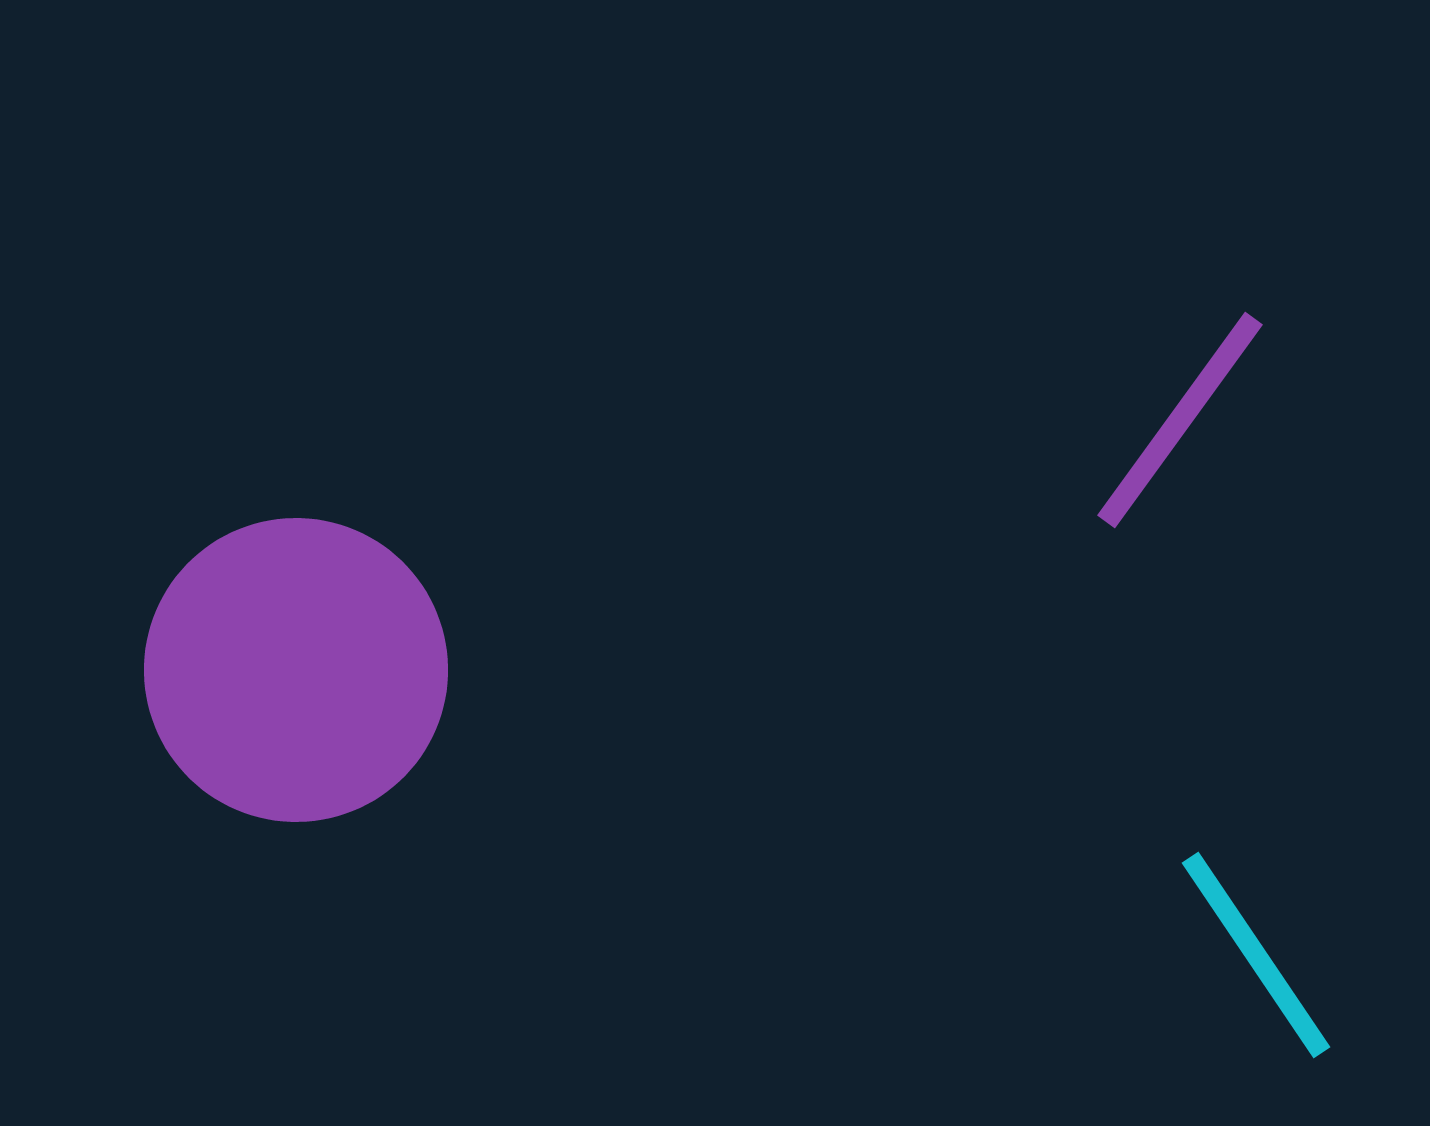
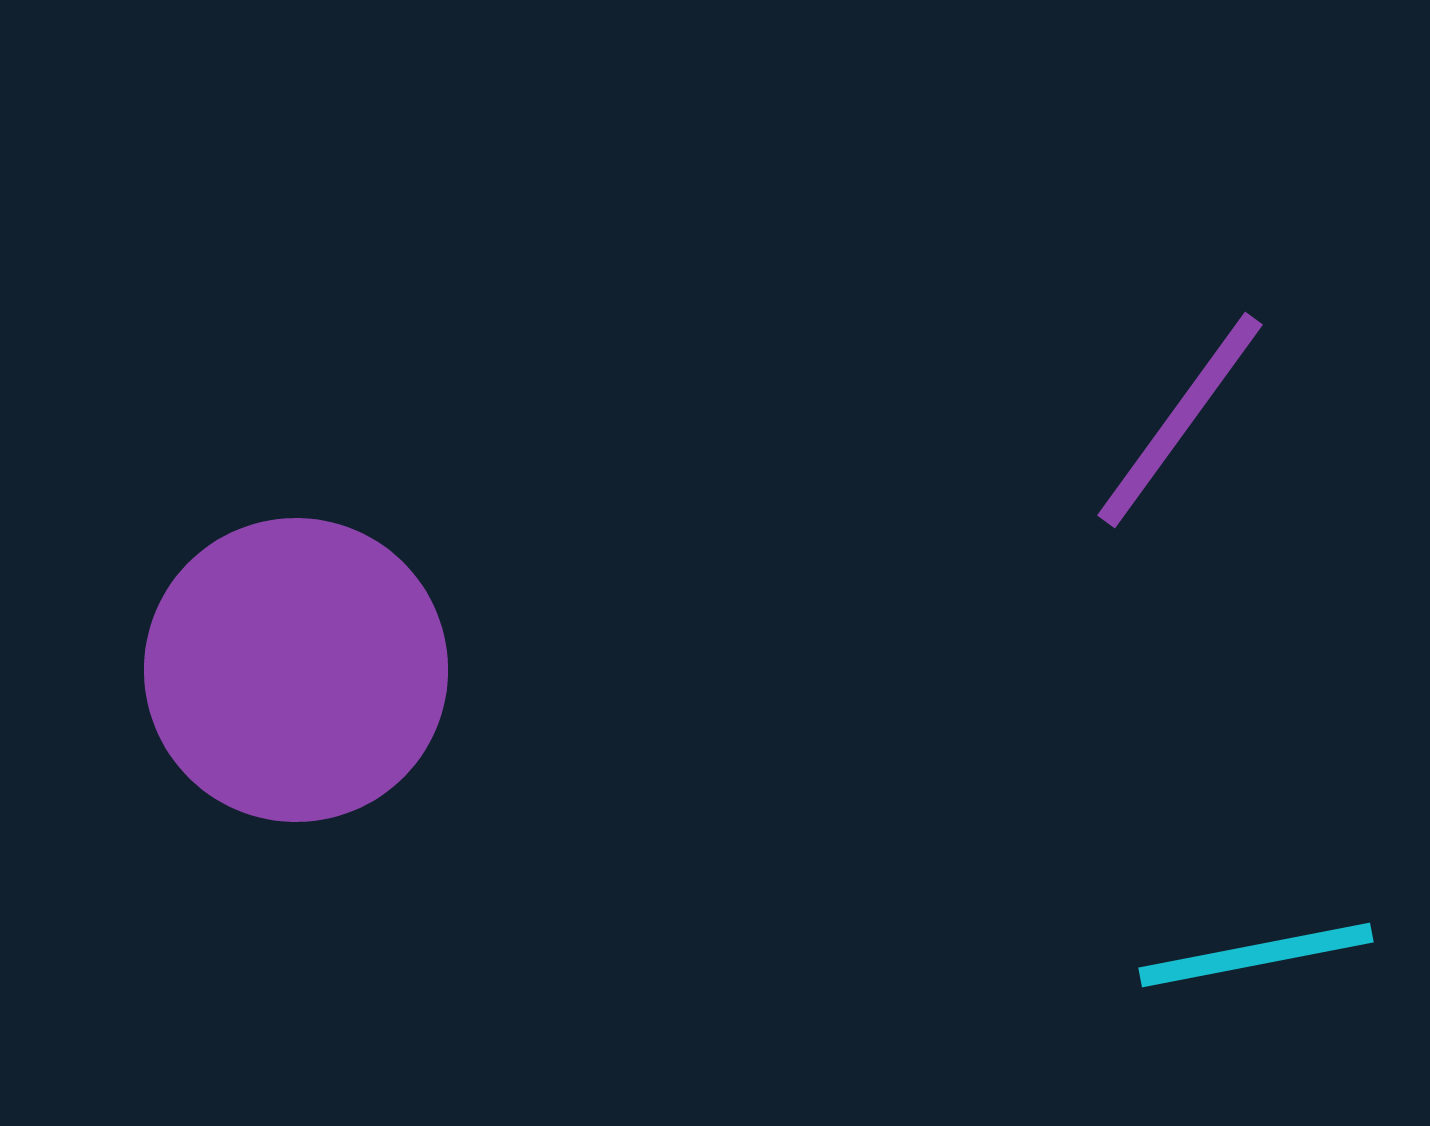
cyan line: rotated 67 degrees counterclockwise
